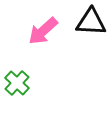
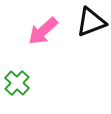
black triangle: rotated 24 degrees counterclockwise
